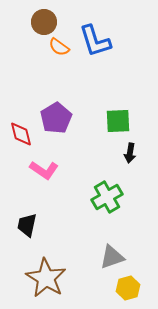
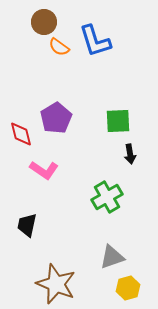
black arrow: moved 1 px down; rotated 18 degrees counterclockwise
brown star: moved 10 px right, 6 px down; rotated 9 degrees counterclockwise
